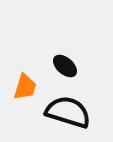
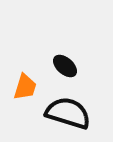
black semicircle: moved 1 px down
